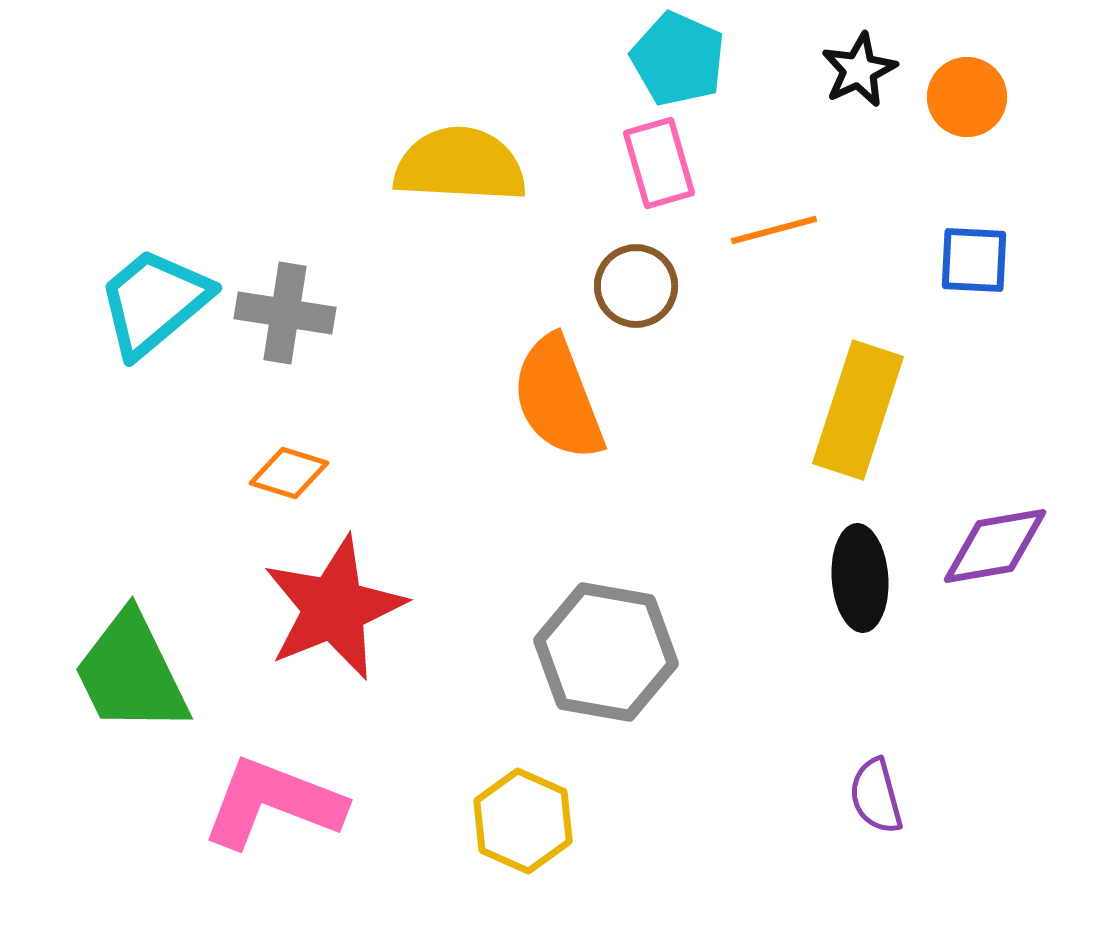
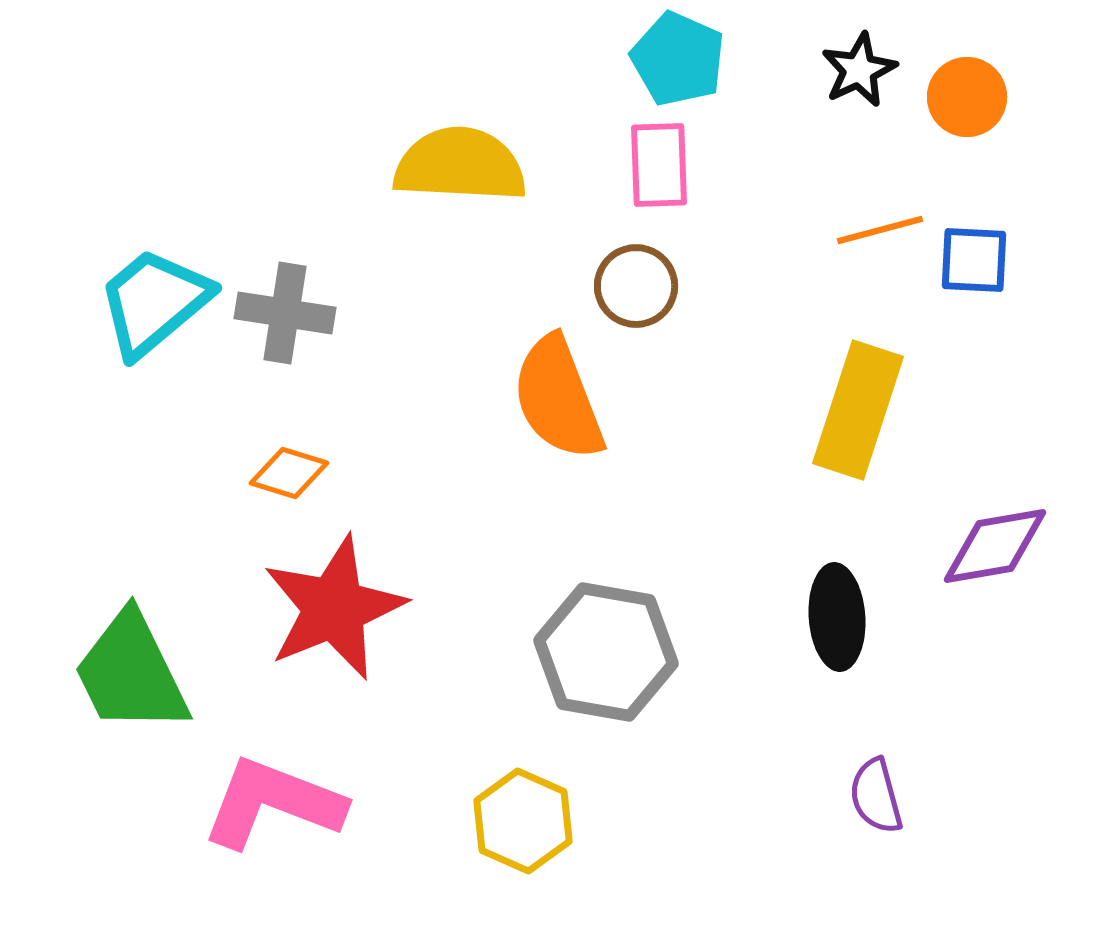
pink rectangle: moved 2 px down; rotated 14 degrees clockwise
orange line: moved 106 px right
black ellipse: moved 23 px left, 39 px down
